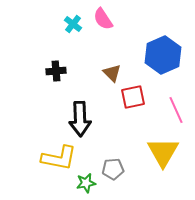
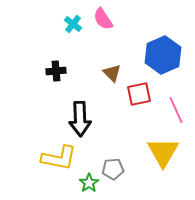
red square: moved 6 px right, 3 px up
green star: moved 3 px right; rotated 24 degrees counterclockwise
